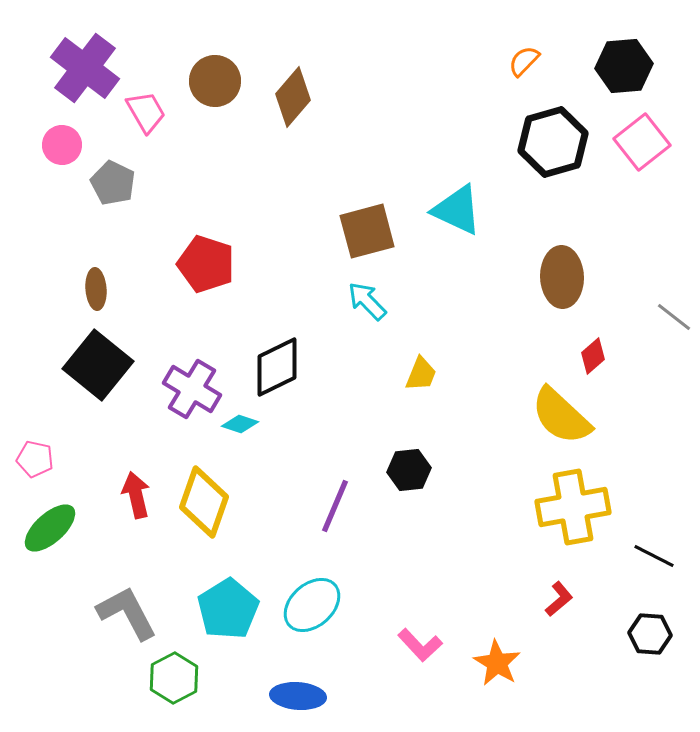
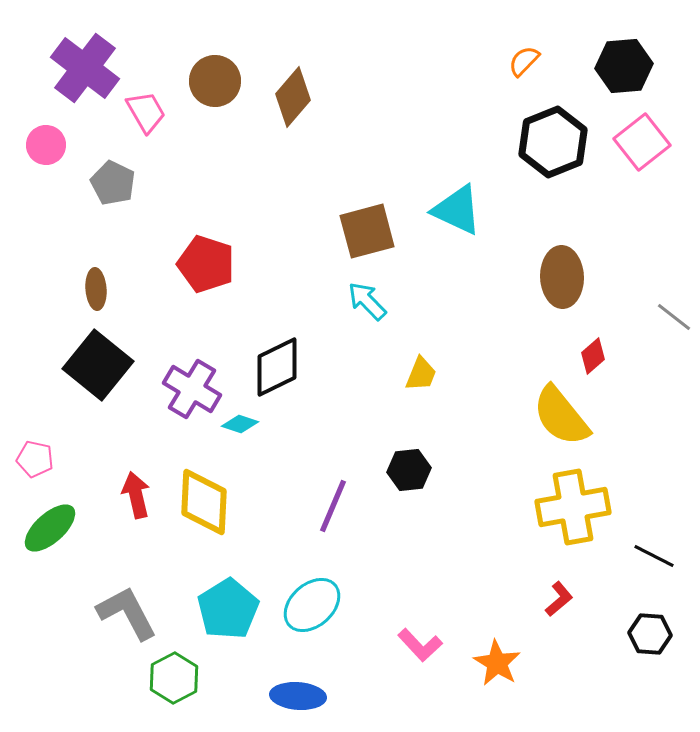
black hexagon at (553, 142): rotated 6 degrees counterclockwise
pink circle at (62, 145): moved 16 px left
yellow semicircle at (561, 416): rotated 8 degrees clockwise
yellow diamond at (204, 502): rotated 16 degrees counterclockwise
purple line at (335, 506): moved 2 px left
